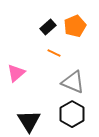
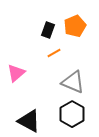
black rectangle: moved 3 px down; rotated 28 degrees counterclockwise
orange line: rotated 56 degrees counterclockwise
black triangle: rotated 30 degrees counterclockwise
